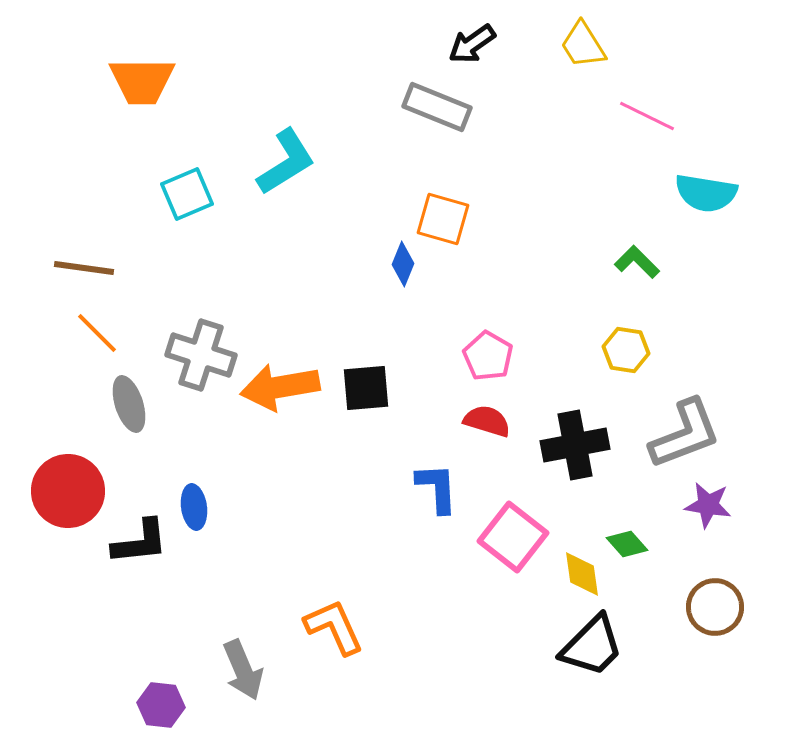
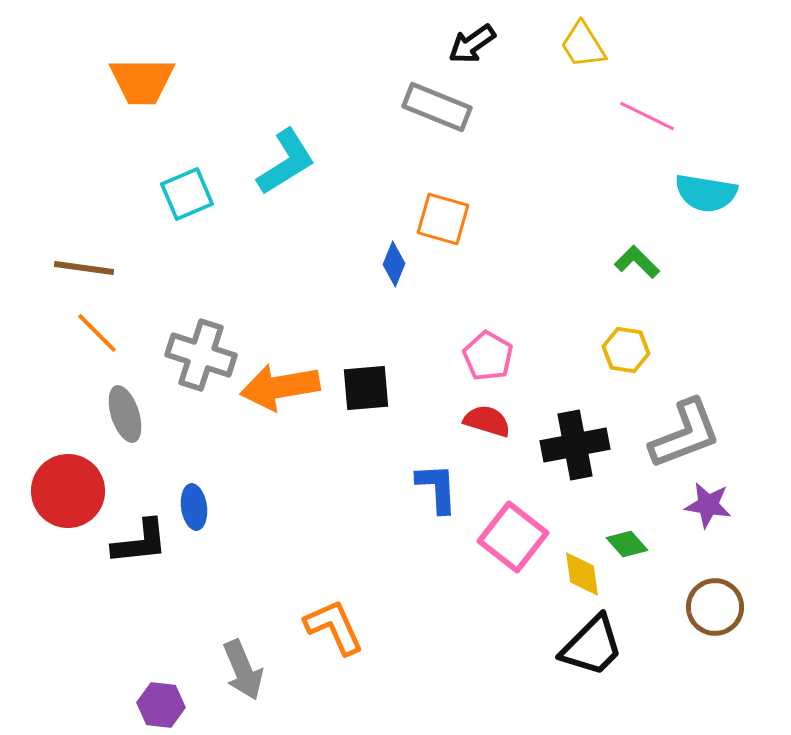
blue diamond: moved 9 px left
gray ellipse: moved 4 px left, 10 px down
